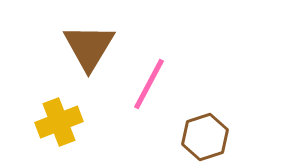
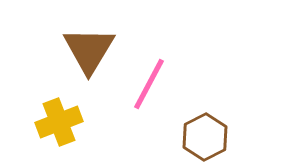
brown triangle: moved 3 px down
brown hexagon: rotated 9 degrees counterclockwise
